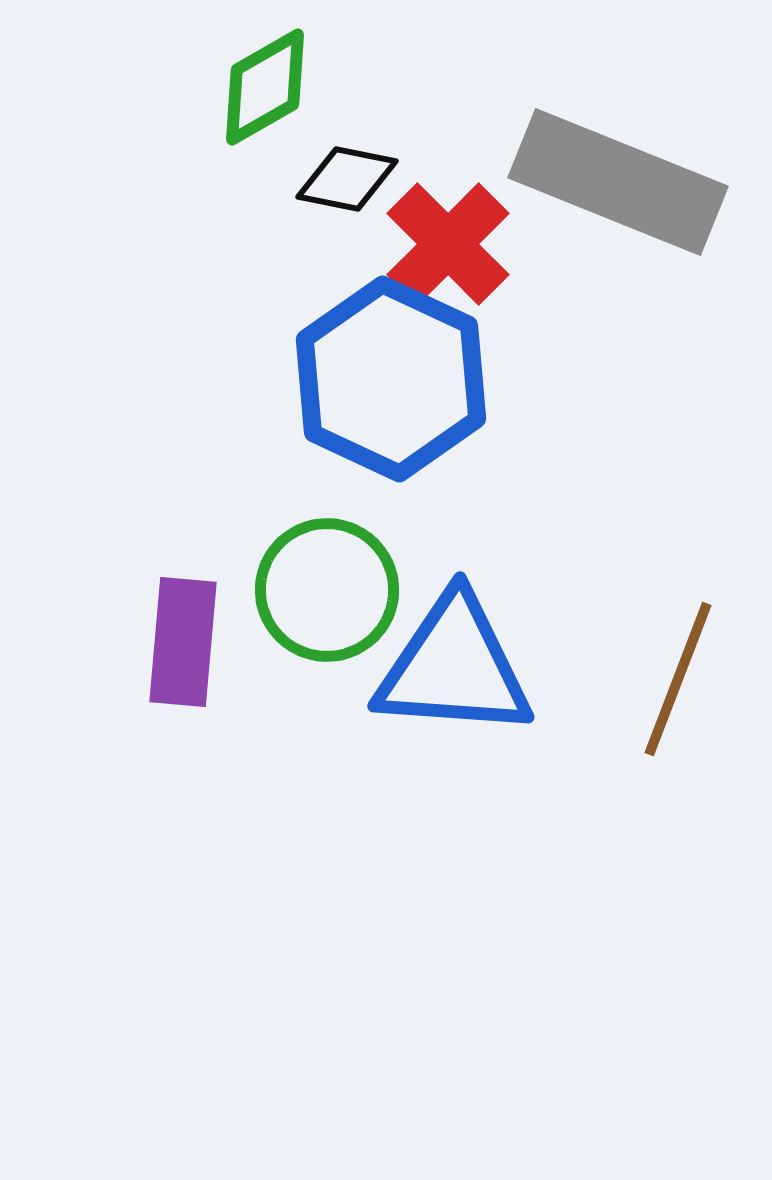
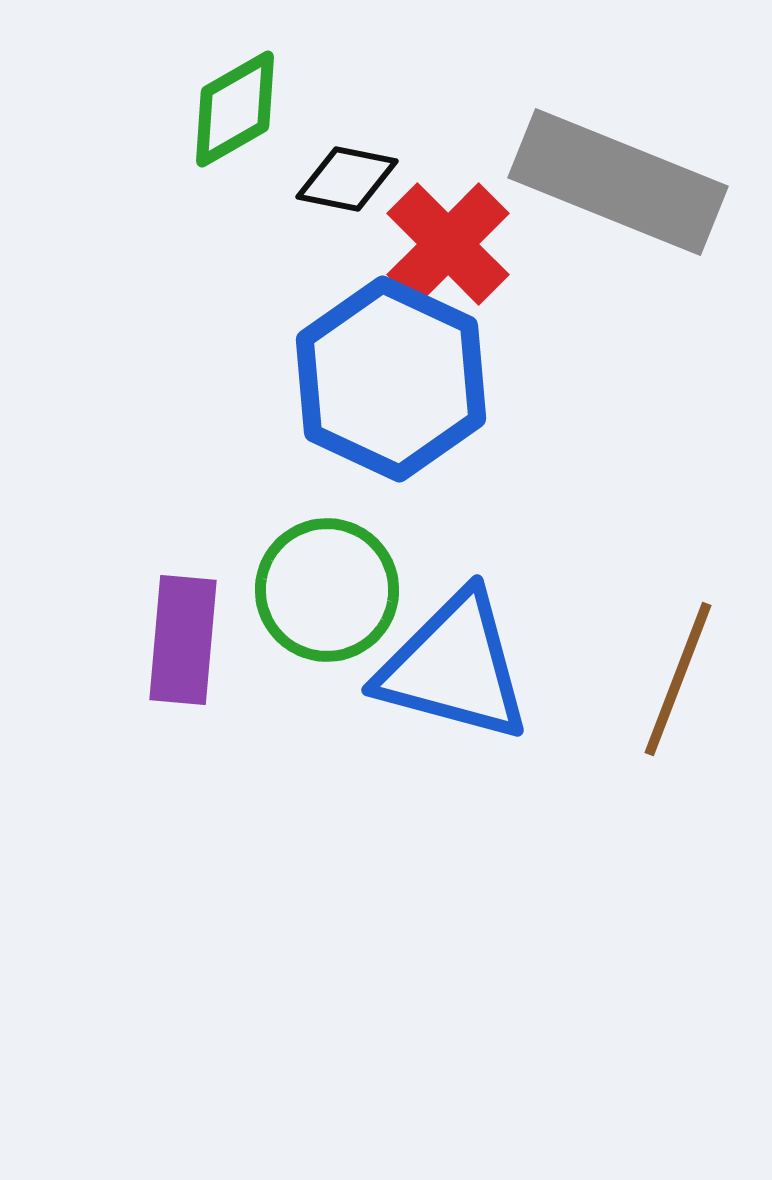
green diamond: moved 30 px left, 22 px down
purple rectangle: moved 2 px up
blue triangle: rotated 11 degrees clockwise
